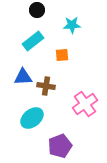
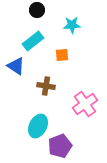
blue triangle: moved 7 px left, 11 px up; rotated 36 degrees clockwise
cyan ellipse: moved 6 px right, 8 px down; rotated 25 degrees counterclockwise
